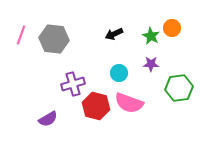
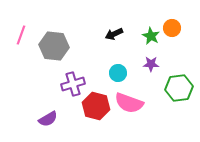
gray hexagon: moved 7 px down
cyan circle: moved 1 px left
